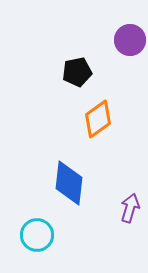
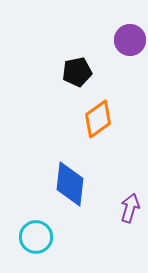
blue diamond: moved 1 px right, 1 px down
cyan circle: moved 1 px left, 2 px down
